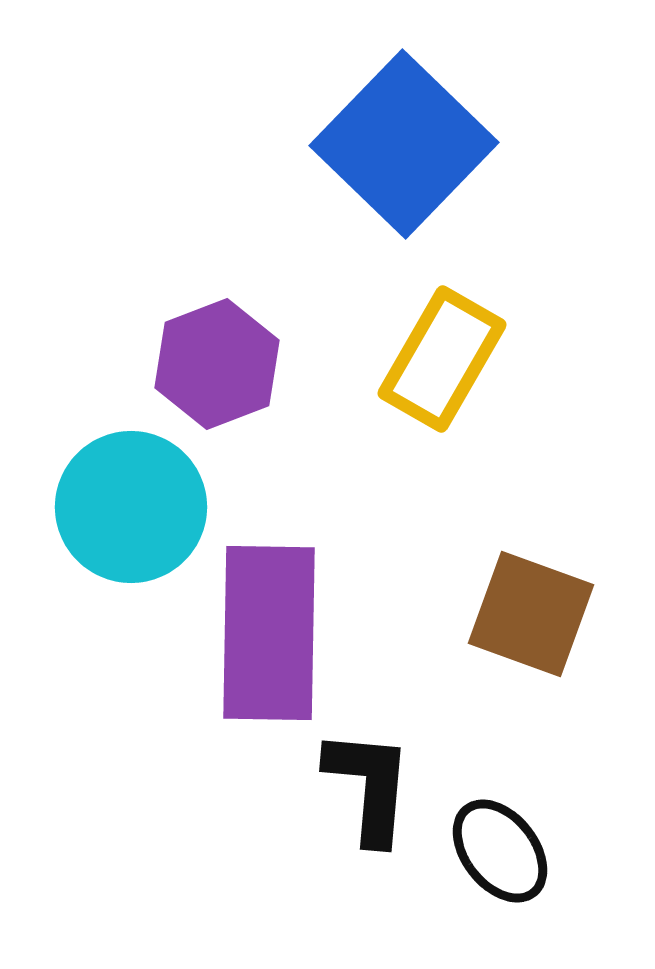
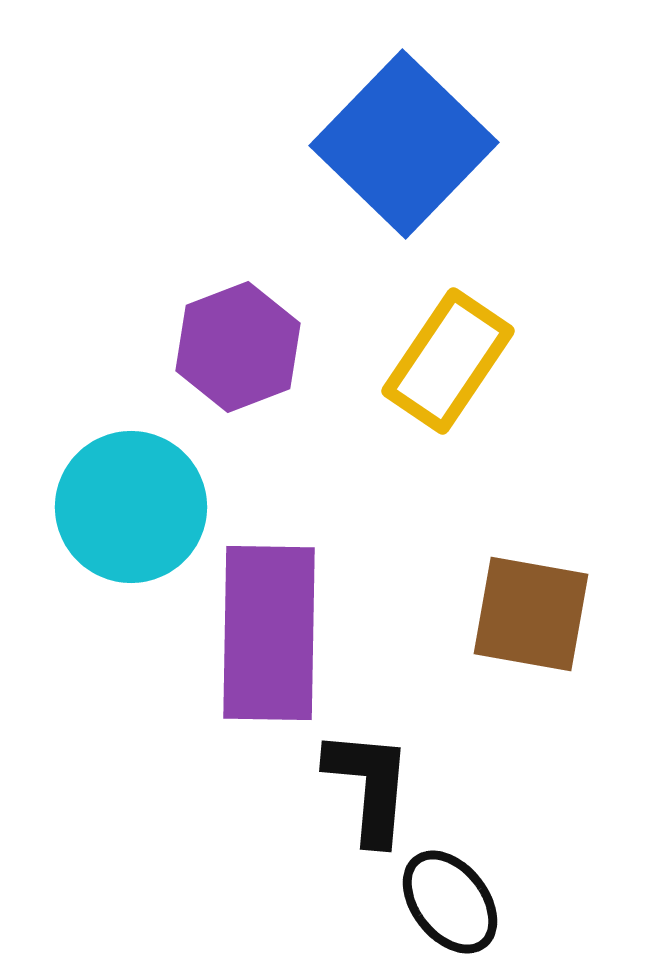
yellow rectangle: moved 6 px right, 2 px down; rotated 4 degrees clockwise
purple hexagon: moved 21 px right, 17 px up
brown square: rotated 10 degrees counterclockwise
black ellipse: moved 50 px left, 51 px down
